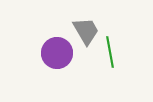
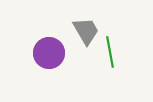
purple circle: moved 8 px left
